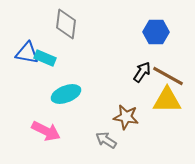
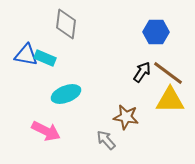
blue triangle: moved 1 px left, 2 px down
brown line: moved 3 px up; rotated 8 degrees clockwise
yellow triangle: moved 3 px right
gray arrow: rotated 15 degrees clockwise
